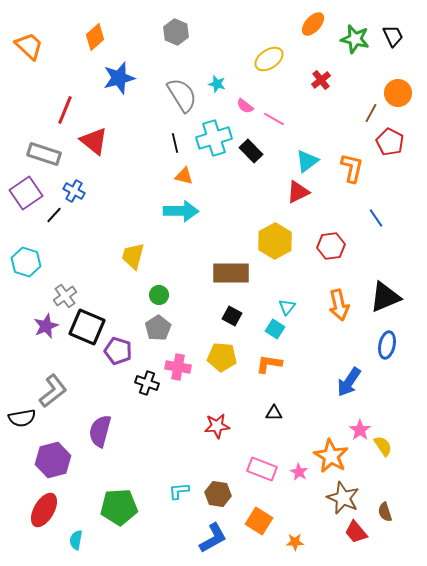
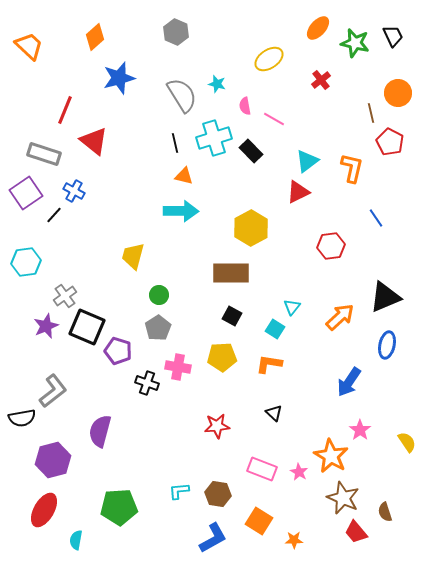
orange ellipse at (313, 24): moved 5 px right, 4 px down
green star at (355, 39): moved 4 px down
pink semicircle at (245, 106): rotated 42 degrees clockwise
brown line at (371, 113): rotated 42 degrees counterclockwise
yellow hexagon at (275, 241): moved 24 px left, 13 px up
cyan hexagon at (26, 262): rotated 24 degrees counterclockwise
orange arrow at (339, 305): moved 1 px right, 12 px down; rotated 120 degrees counterclockwise
cyan triangle at (287, 307): moved 5 px right
yellow pentagon at (222, 357): rotated 8 degrees counterclockwise
black triangle at (274, 413): rotated 42 degrees clockwise
yellow semicircle at (383, 446): moved 24 px right, 4 px up
orange star at (295, 542): moved 1 px left, 2 px up
